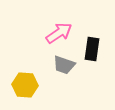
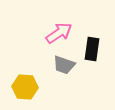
yellow hexagon: moved 2 px down
